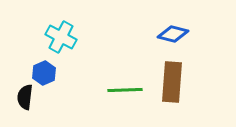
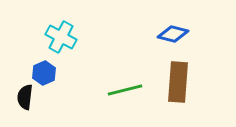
brown rectangle: moved 6 px right
green line: rotated 12 degrees counterclockwise
